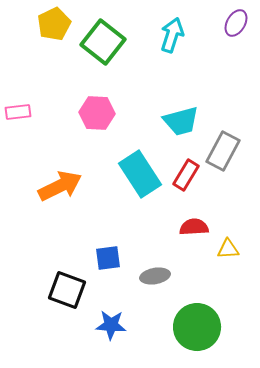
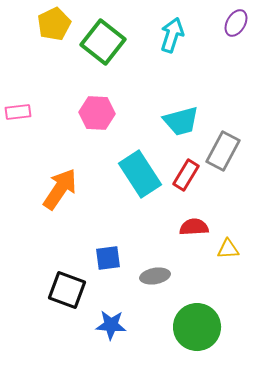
orange arrow: moved 3 px down; rotated 30 degrees counterclockwise
